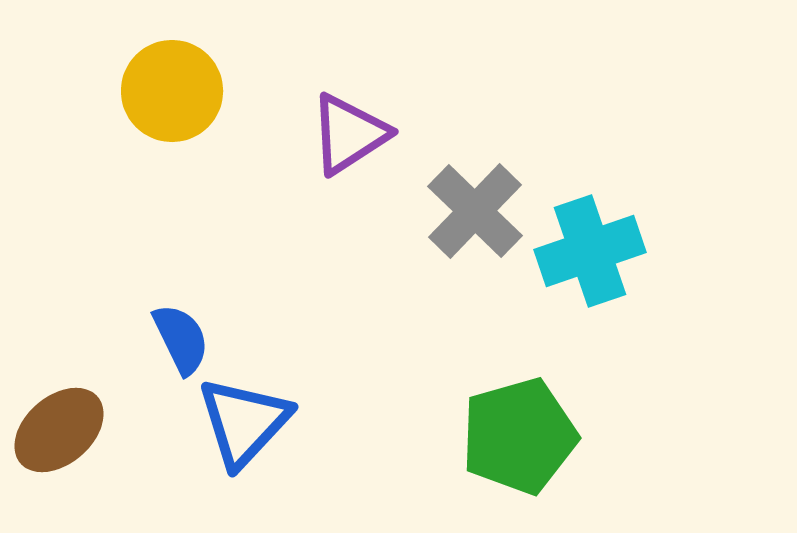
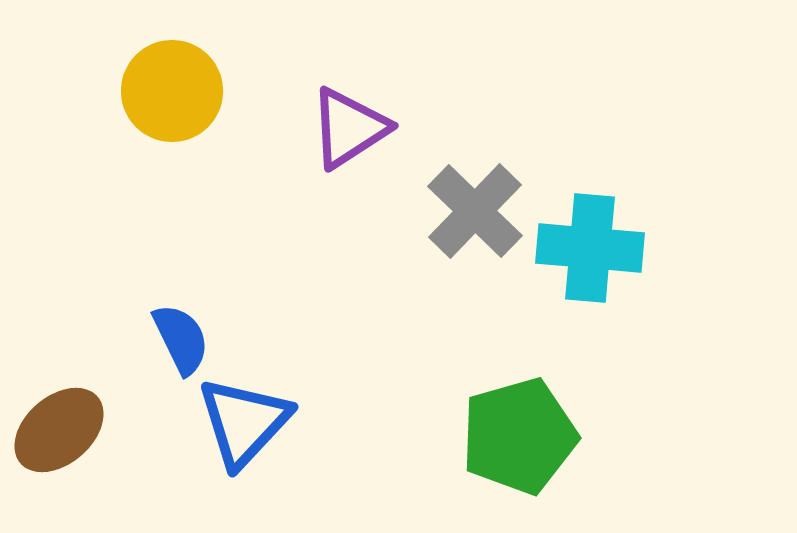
purple triangle: moved 6 px up
cyan cross: moved 3 px up; rotated 24 degrees clockwise
